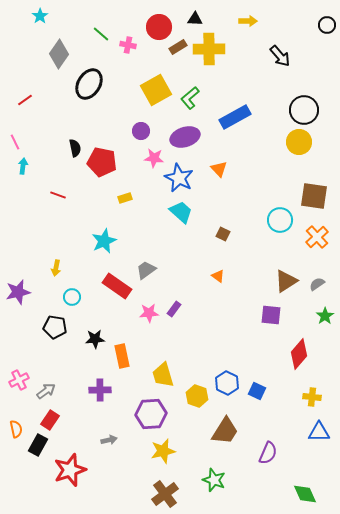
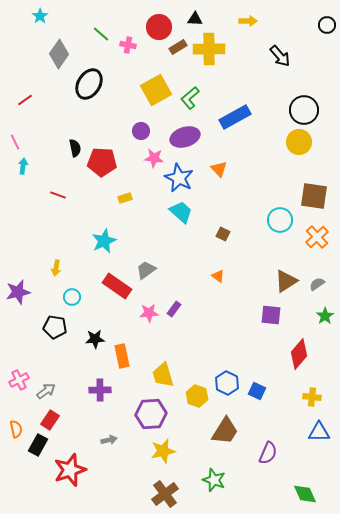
red pentagon at (102, 162): rotated 8 degrees counterclockwise
